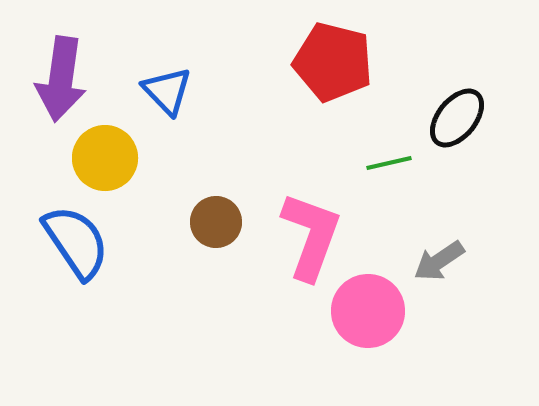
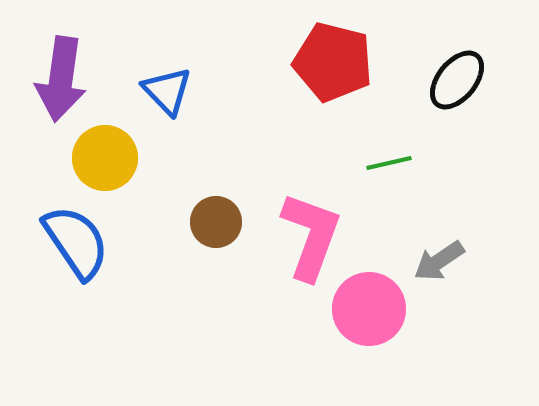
black ellipse: moved 38 px up
pink circle: moved 1 px right, 2 px up
